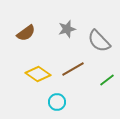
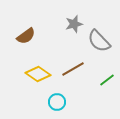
gray star: moved 7 px right, 5 px up
brown semicircle: moved 3 px down
